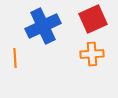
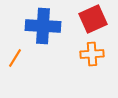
blue cross: rotated 28 degrees clockwise
orange line: rotated 36 degrees clockwise
